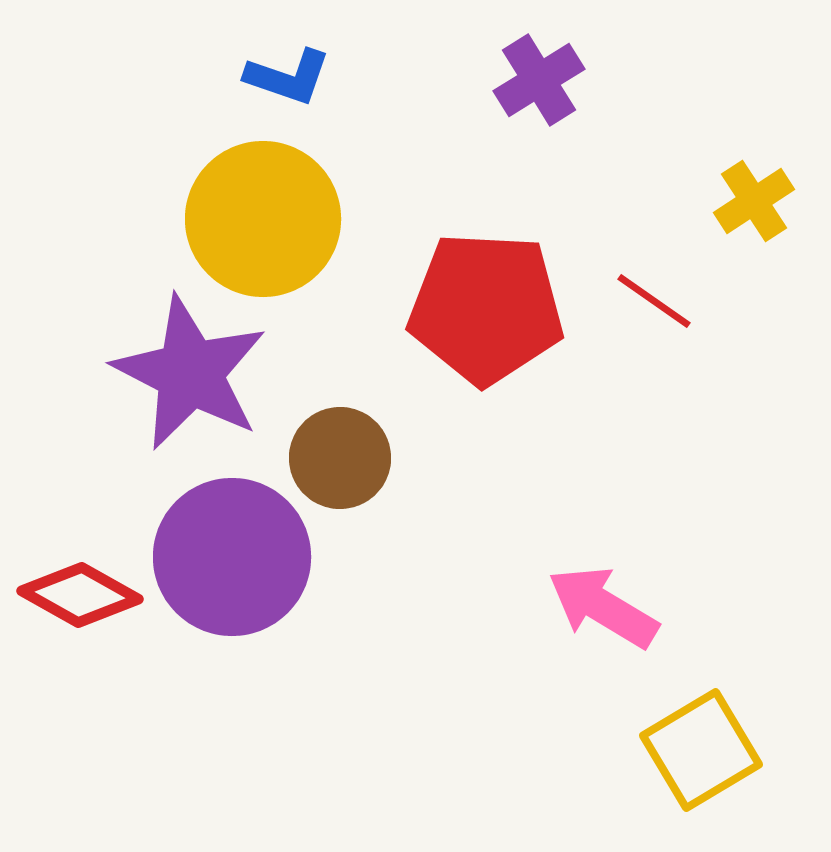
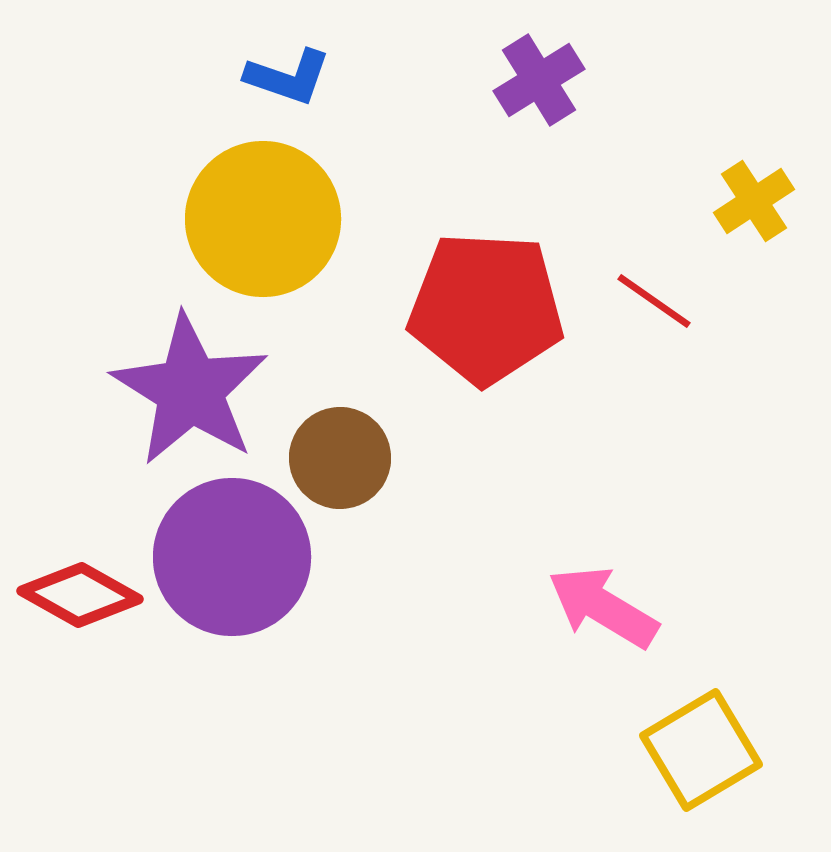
purple star: moved 17 px down; rotated 5 degrees clockwise
